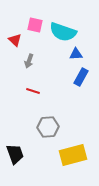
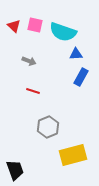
red triangle: moved 1 px left, 14 px up
gray arrow: rotated 88 degrees counterclockwise
gray hexagon: rotated 20 degrees counterclockwise
black trapezoid: moved 16 px down
